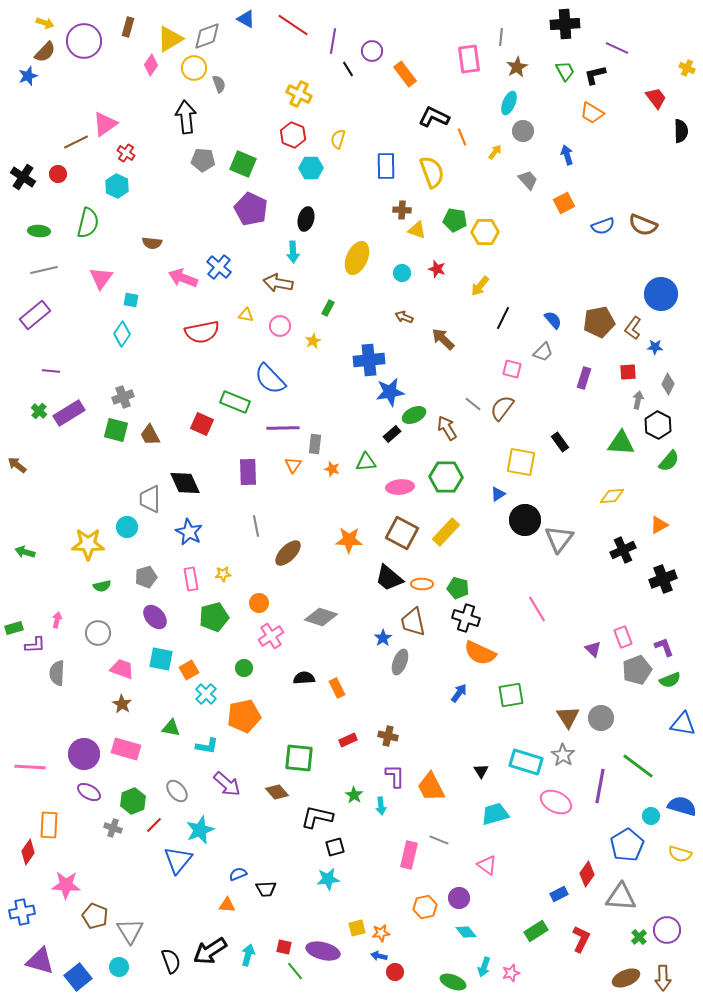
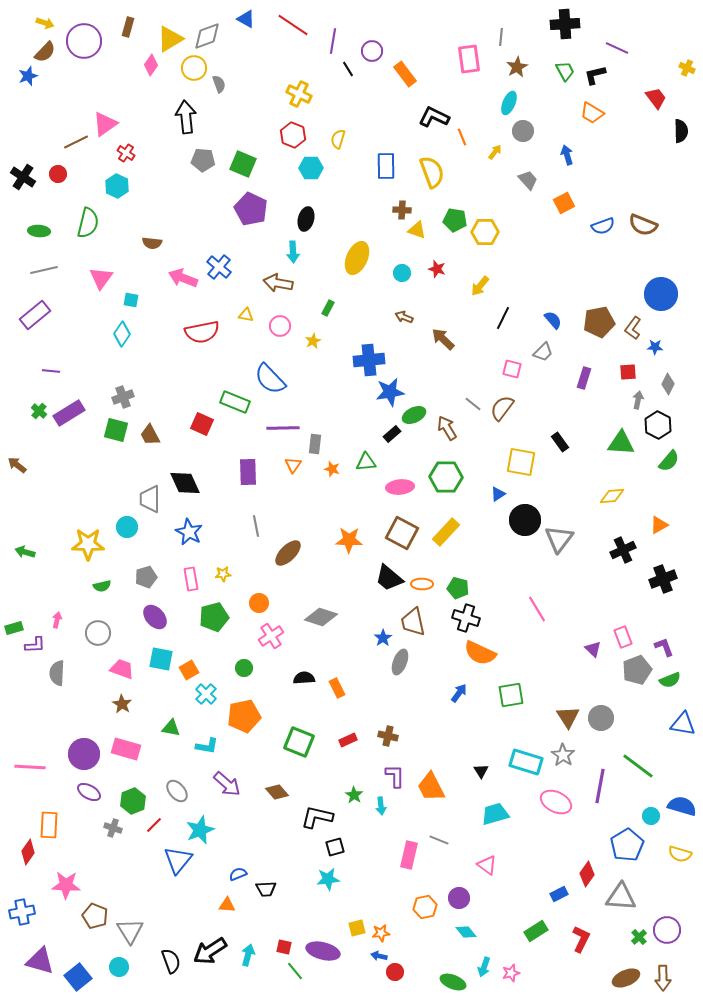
green square at (299, 758): moved 16 px up; rotated 16 degrees clockwise
